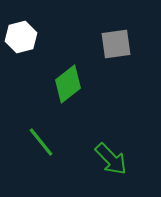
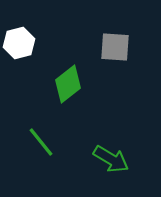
white hexagon: moved 2 px left, 6 px down
gray square: moved 1 px left, 3 px down; rotated 12 degrees clockwise
green arrow: rotated 15 degrees counterclockwise
